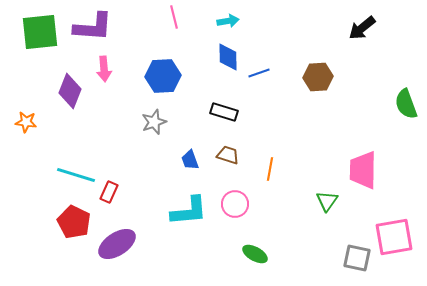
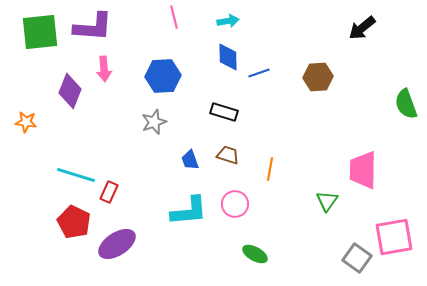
gray square: rotated 24 degrees clockwise
